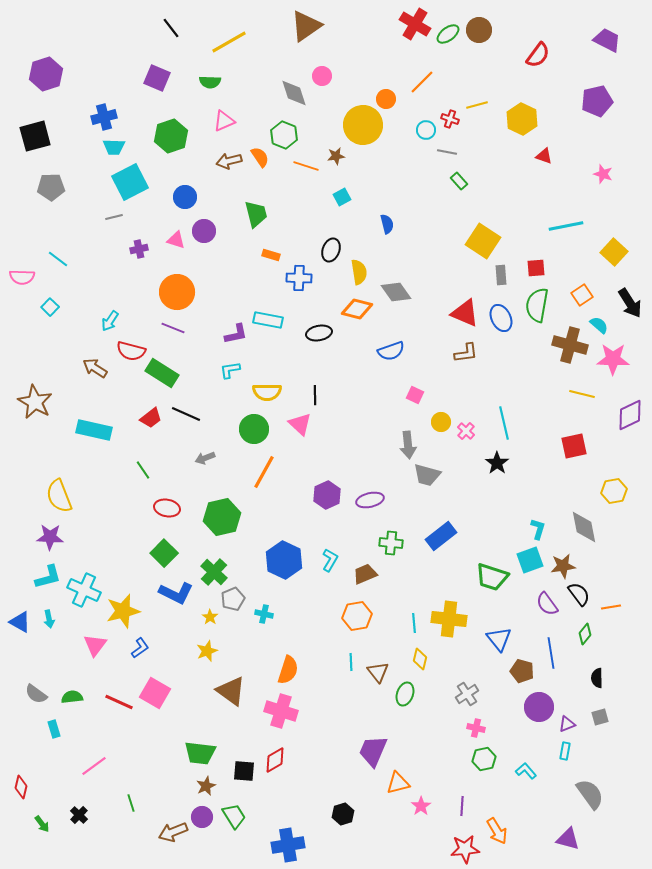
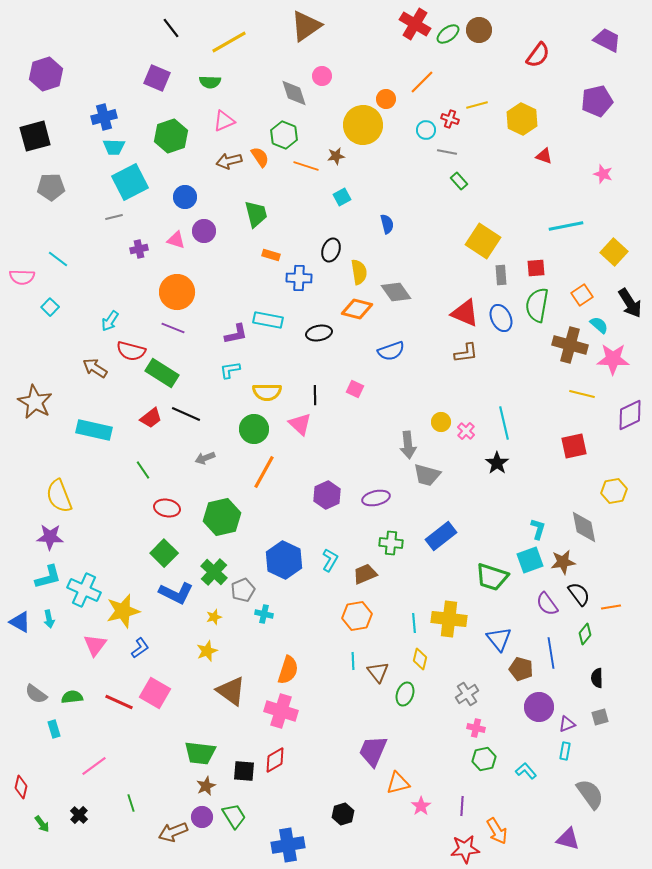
pink square at (415, 395): moved 60 px left, 6 px up
purple ellipse at (370, 500): moved 6 px right, 2 px up
brown star at (563, 566): moved 4 px up
gray pentagon at (233, 599): moved 10 px right, 9 px up
yellow star at (210, 617): moved 4 px right; rotated 21 degrees clockwise
cyan line at (351, 662): moved 2 px right, 1 px up
brown pentagon at (522, 671): moved 1 px left, 2 px up
